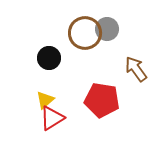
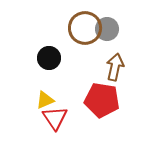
brown circle: moved 5 px up
brown arrow: moved 21 px left, 2 px up; rotated 48 degrees clockwise
yellow triangle: rotated 18 degrees clockwise
red triangle: moved 3 px right; rotated 32 degrees counterclockwise
